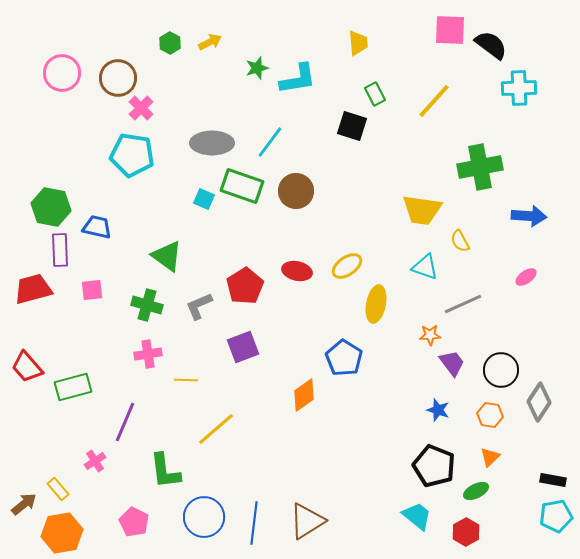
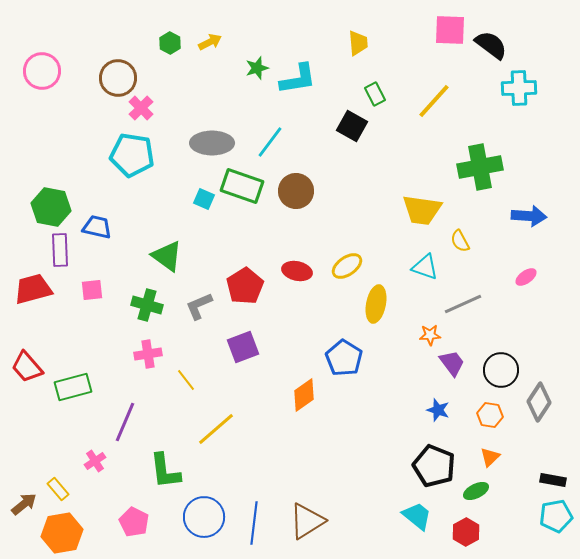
pink circle at (62, 73): moved 20 px left, 2 px up
black square at (352, 126): rotated 12 degrees clockwise
yellow line at (186, 380): rotated 50 degrees clockwise
